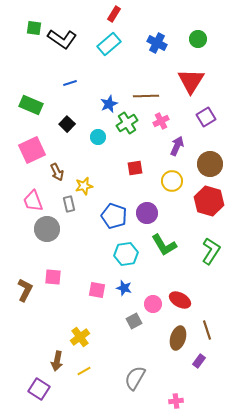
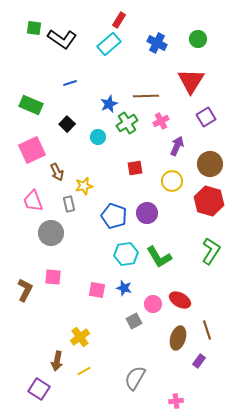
red rectangle at (114, 14): moved 5 px right, 6 px down
gray circle at (47, 229): moved 4 px right, 4 px down
green L-shape at (164, 245): moved 5 px left, 12 px down
